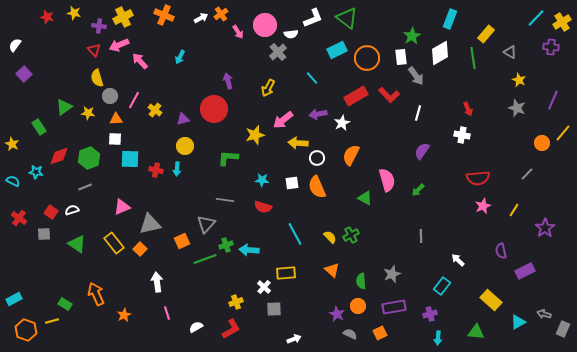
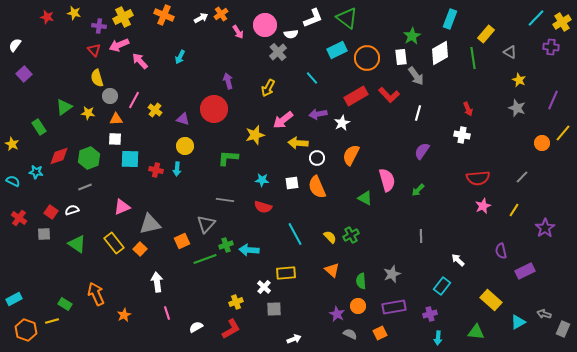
purple triangle at (183, 119): rotated 32 degrees clockwise
gray line at (527, 174): moved 5 px left, 3 px down
